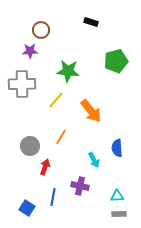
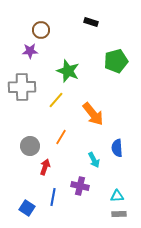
green star: rotated 15 degrees clockwise
gray cross: moved 3 px down
orange arrow: moved 2 px right, 3 px down
